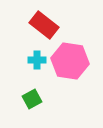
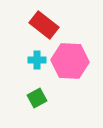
pink hexagon: rotated 6 degrees counterclockwise
green square: moved 5 px right, 1 px up
